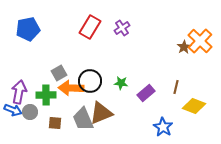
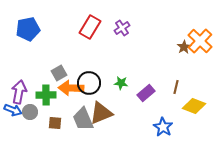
black circle: moved 1 px left, 2 px down
